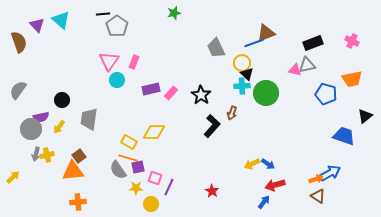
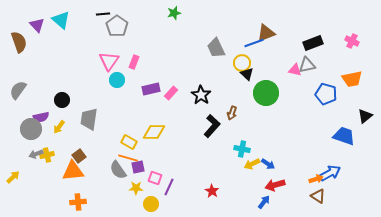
cyan cross at (242, 86): moved 63 px down; rotated 14 degrees clockwise
gray arrow at (36, 154): rotated 56 degrees clockwise
